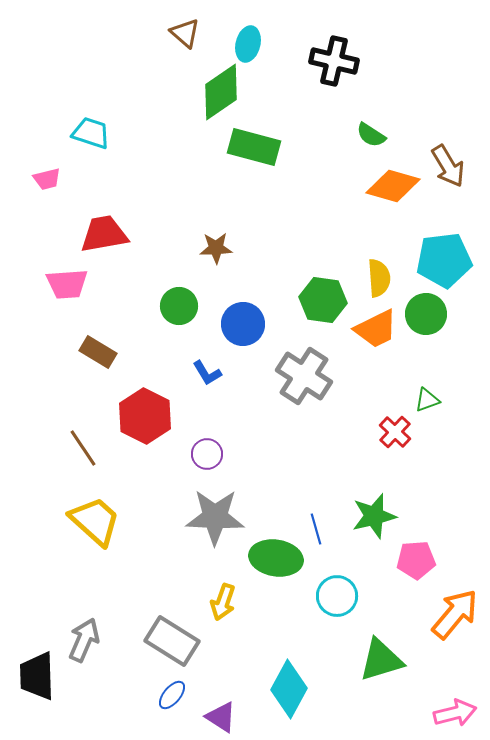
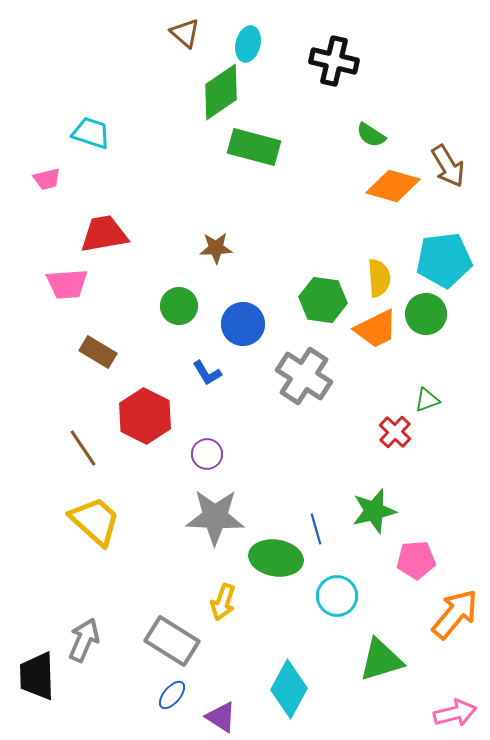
green star at (374, 516): moved 5 px up
